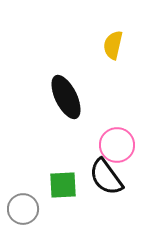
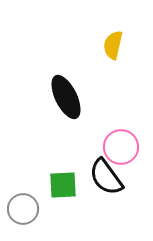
pink circle: moved 4 px right, 2 px down
